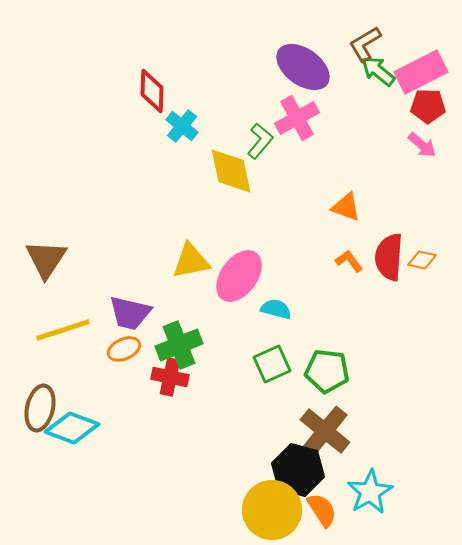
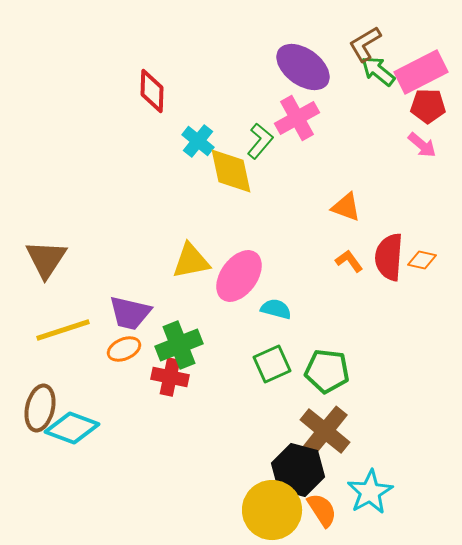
cyan cross: moved 16 px right, 15 px down
